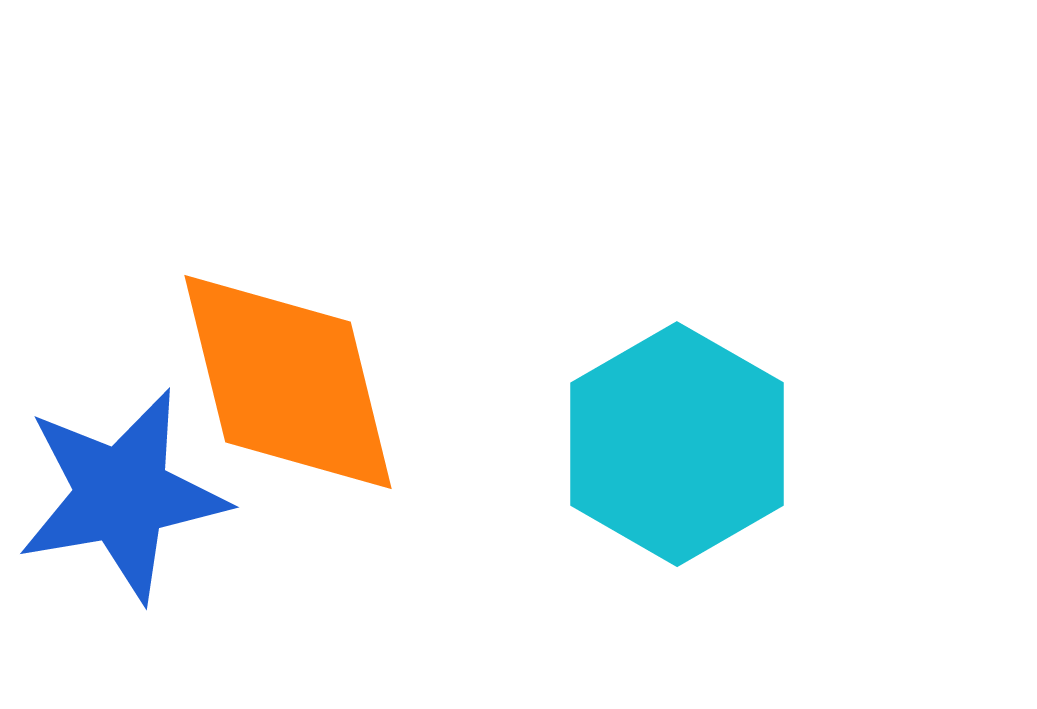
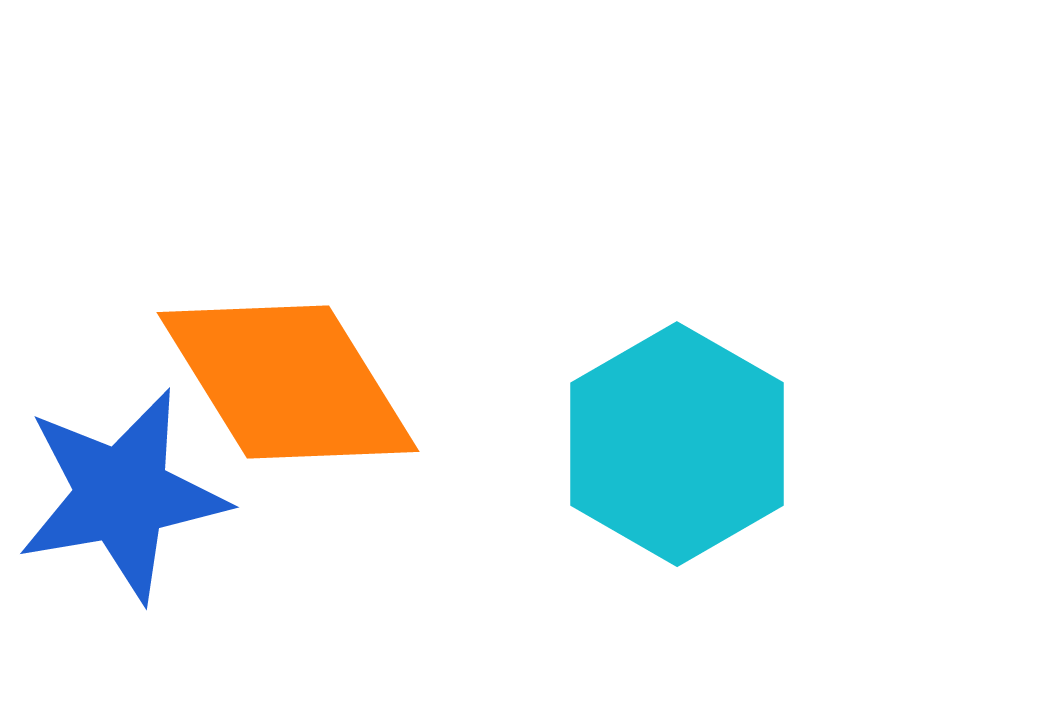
orange diamond: rotated 18 degrees counterclockwise
